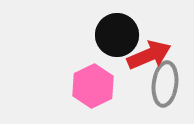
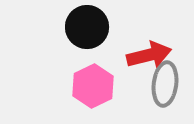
black circle: moved 30 px left, 8 px up
red arrow: rotated 9 degrees clockwise
